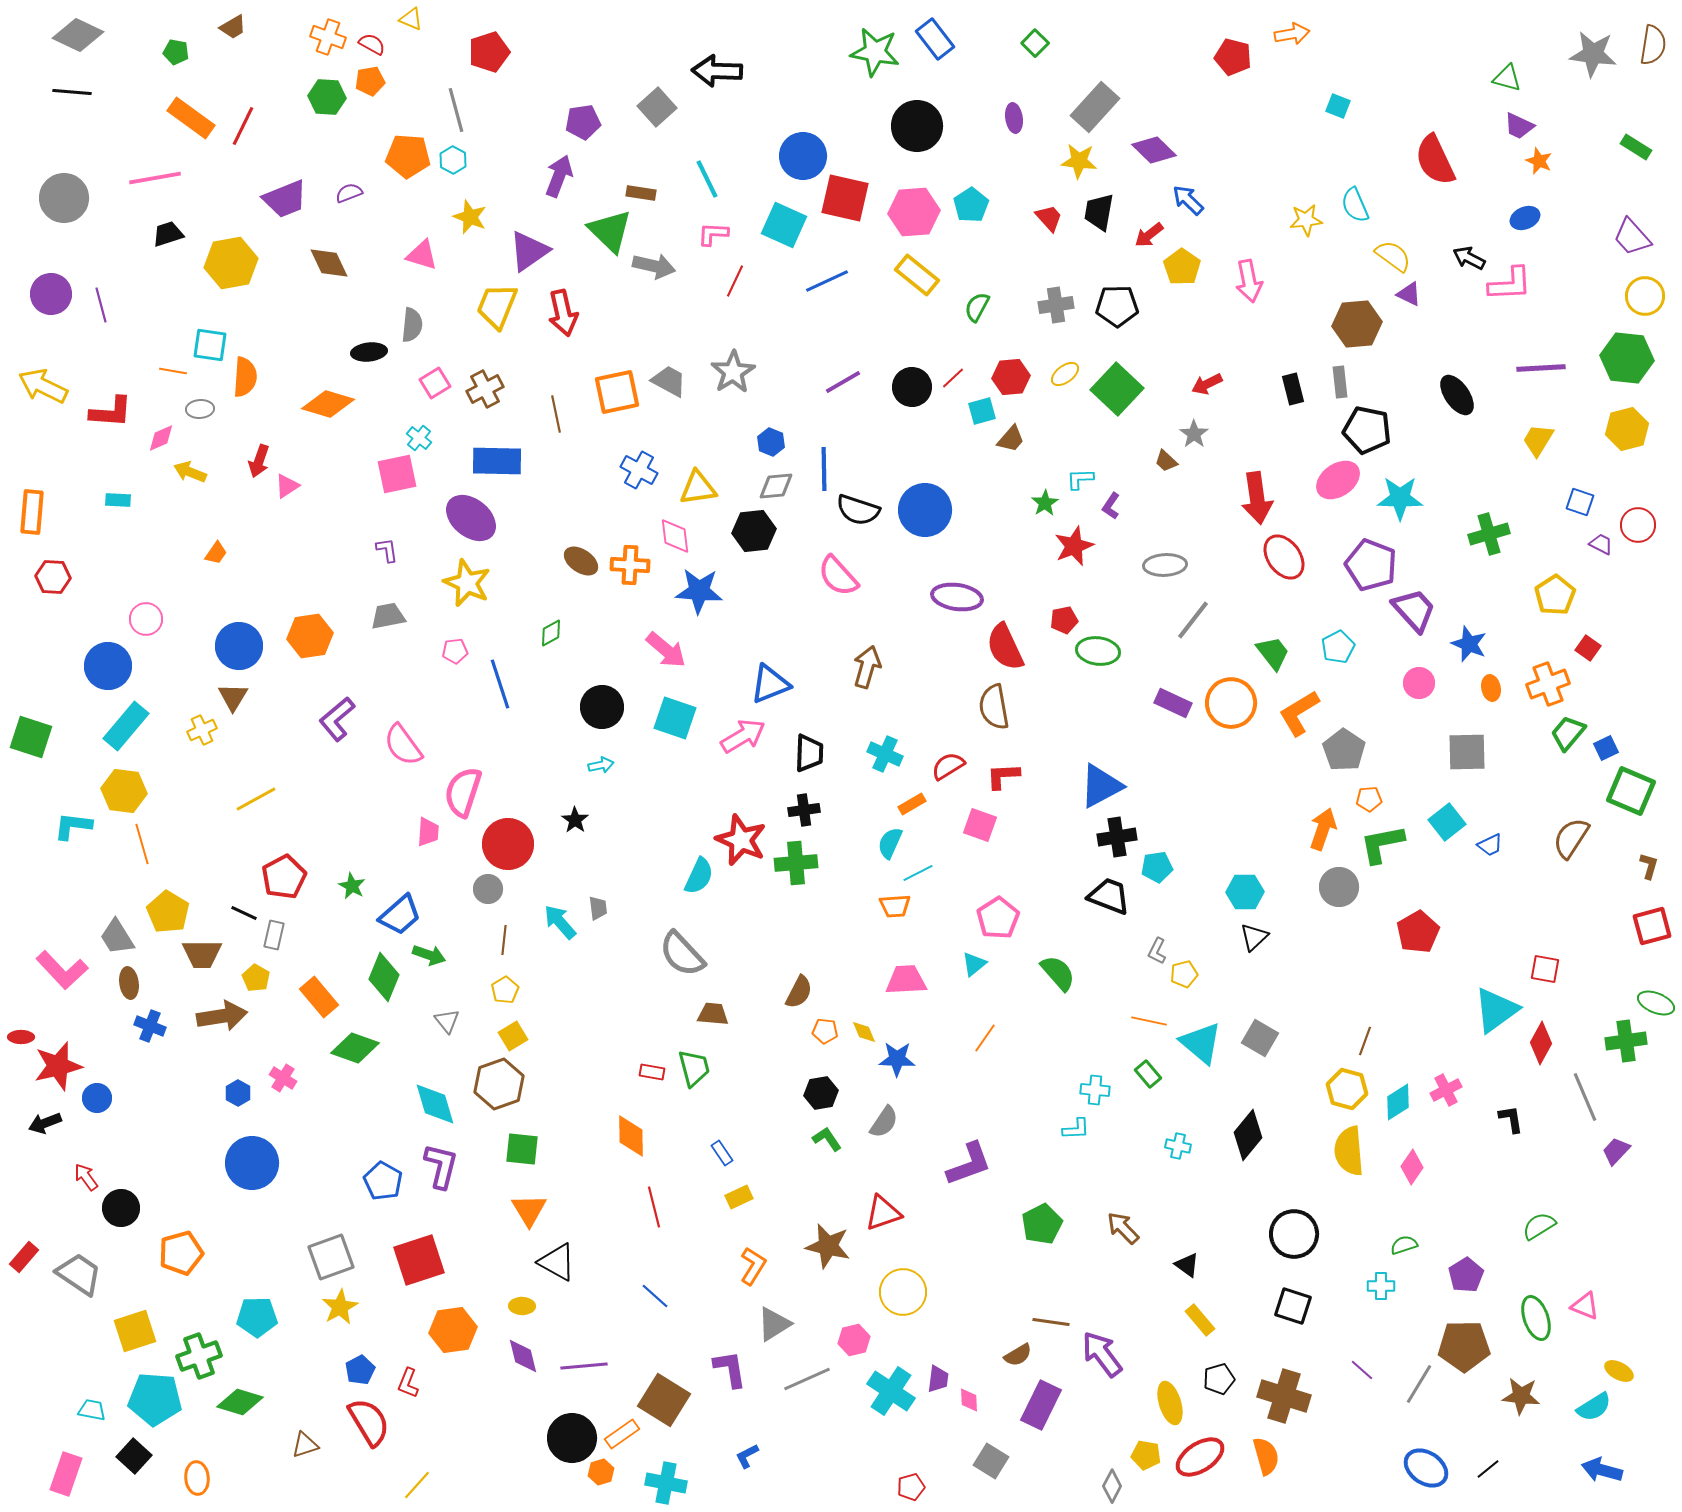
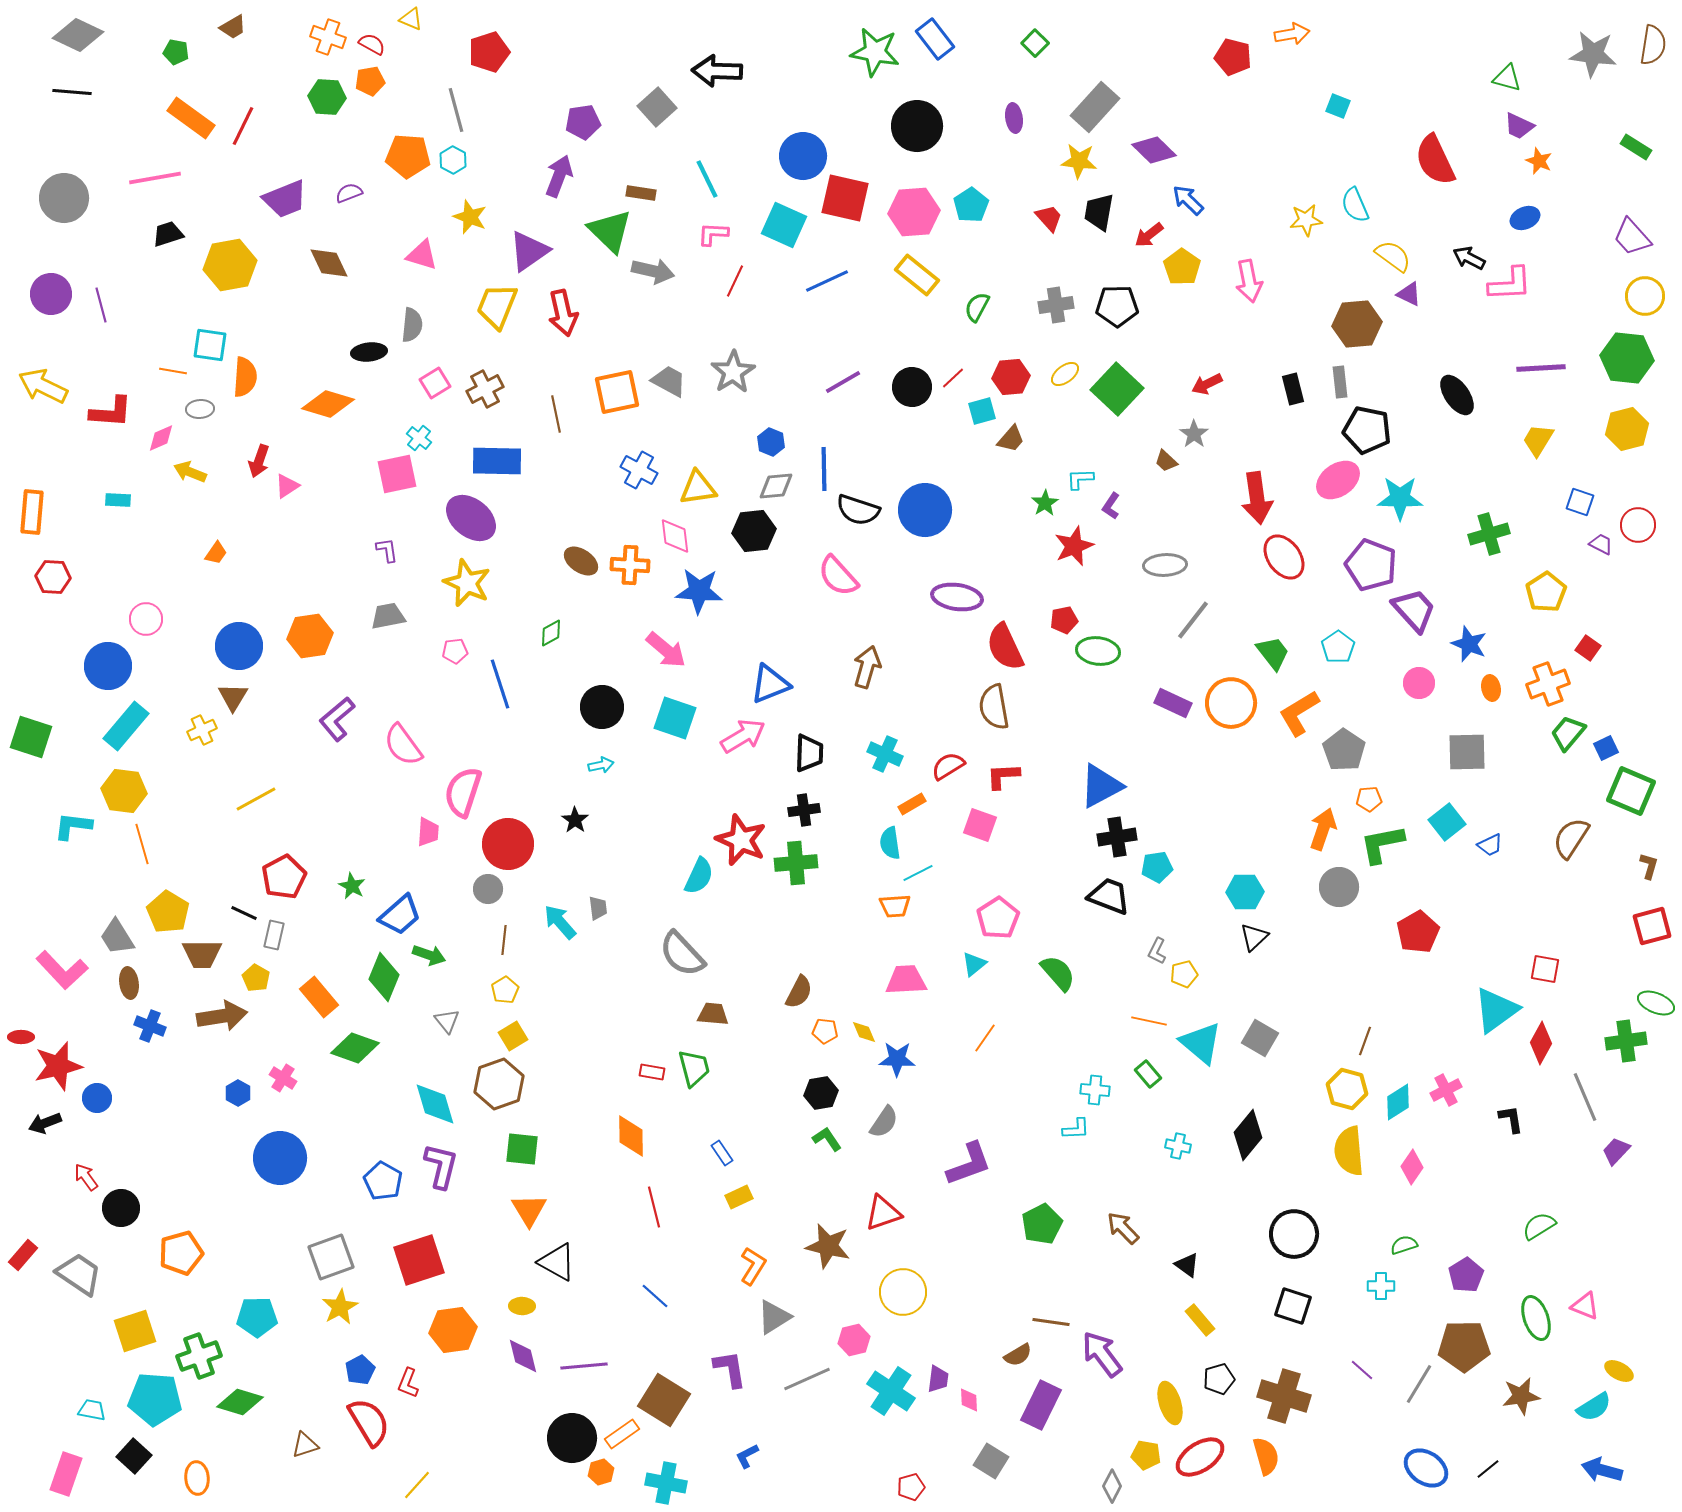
yellow hexagon at (231, 263): moved 1 px left, 2 px down
gray arrow at (654, 266): moved 1 px left, 5 px down
yellow pentagon at (1555, 595): moved 9 px left, 3 px up
cyan pentagon at (1338, 647): rotated 8 degrees counterclockwise
cyan semicircle at (890, 843): rotated 32 degrees counterclockwise
blue circle at (252, 1163): moved 28 px right, 5 px up
red rectangle at (24, 1257): moved 1 px left, 2 px up
gray triangle at (774, 1324): moved 7 px up
brown star at (1521, 1396): rotated 15 degrees counterclockwise
